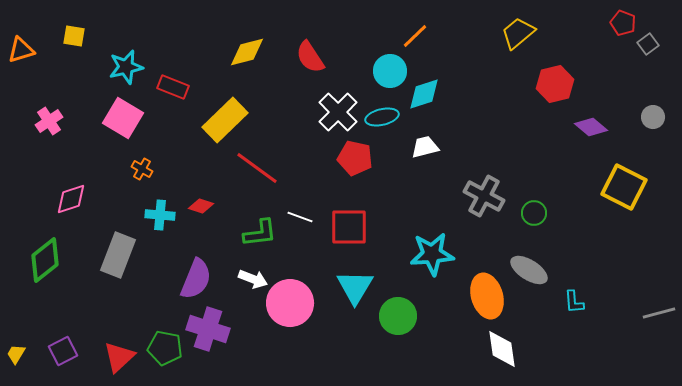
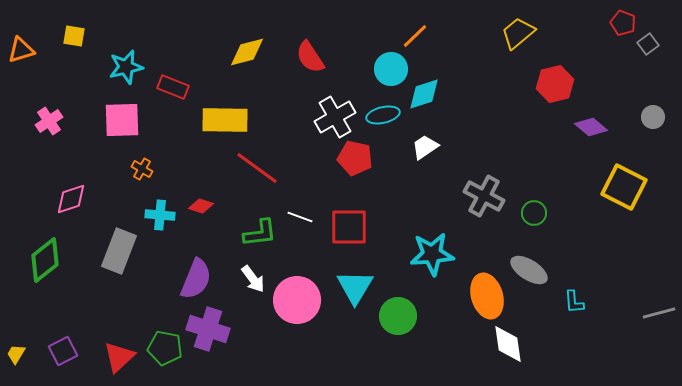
cyan circle at (390, 71): moved 1 px right, 2 px up
white cross at (338, 112): moved 3 px left, 5 px down; rotated 15 degrees clockwise
cyan ellipse at (382, 117): moved 1 px right, 2 px up
pink square at (123, 118): moved 1 px left, 2 px down; rotated 33 degrees counterclockwise
yellow rectangle at (225, 120): rotated 45 degrees clockwise
white trapezoid at (425, 147): rotated 20 degrees counterclockwise
gray rectangle at (118, 255): moved 1 px right, 4 px up
white arrow at (253, 279): rotated 32 degrees clockwise
pink circle at (290, 303): moved 7 px right, 3 px up
white diamond at (502, 349): moved 6 px right, 5 px up
